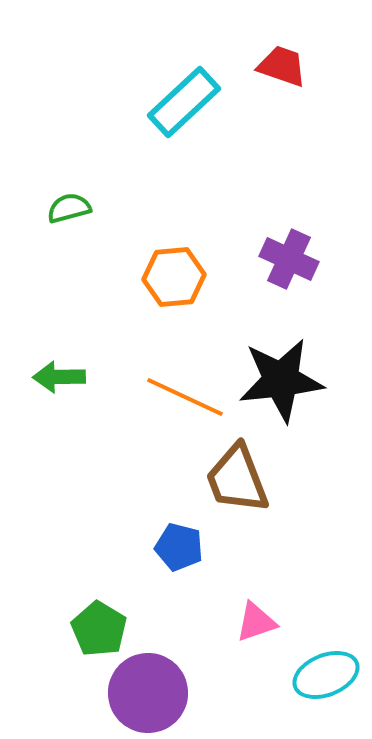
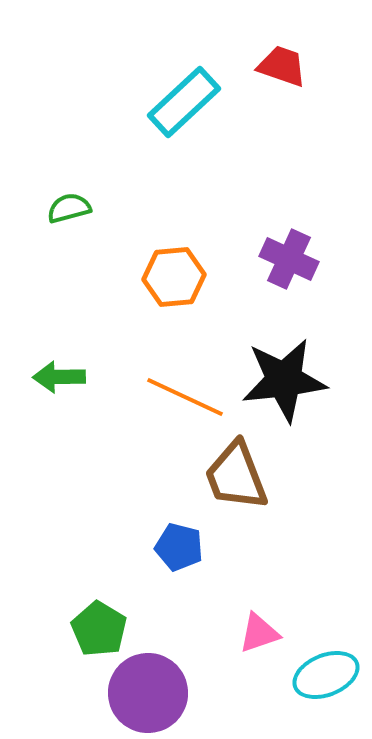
black star: moved 3 px right
brown trapezoid: moved 1 px left, 3 px up
pink triangle: moved 3 px right, 11 px down
